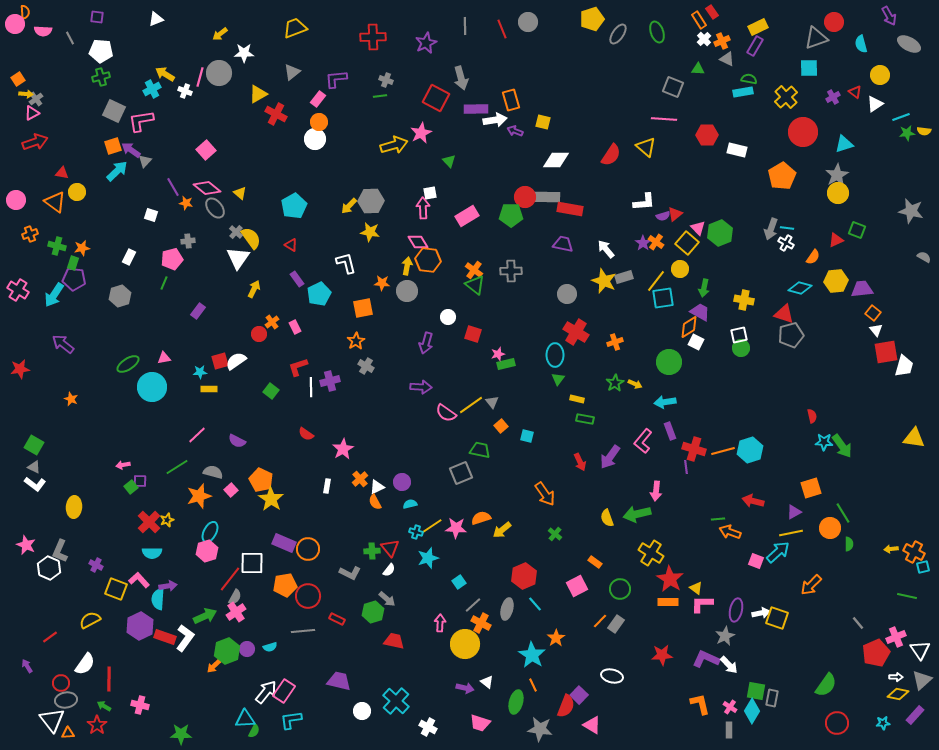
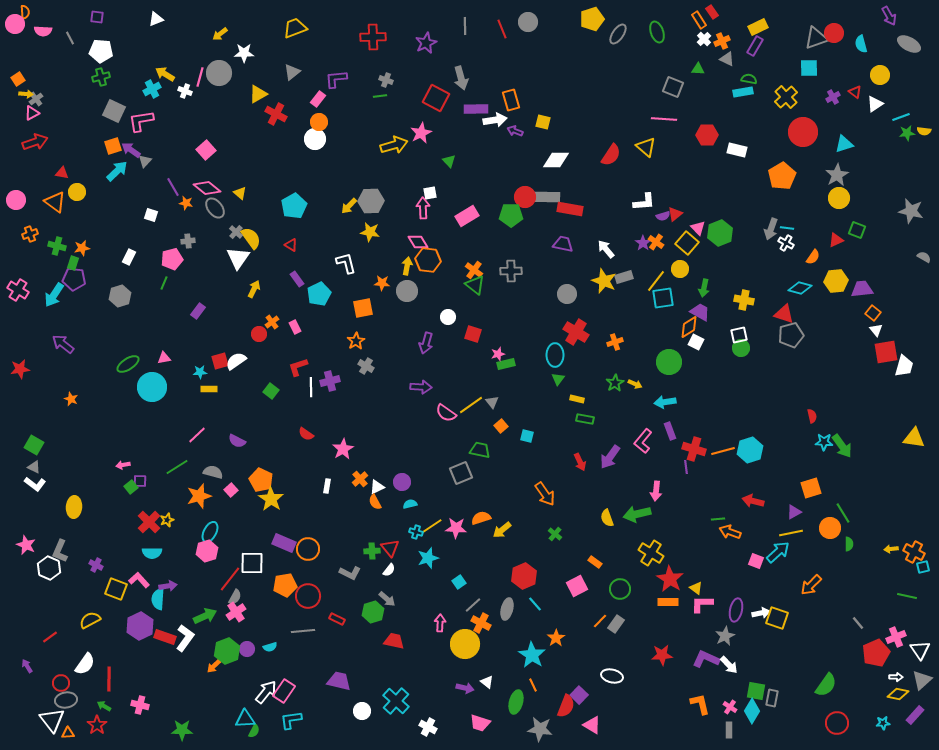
red circle at (834, 22): moved 11 px down
yellow circle at (838, 193): moved 1 px right, 5 px down
green star at (181, 734): moved 1 px right, 4 px up
